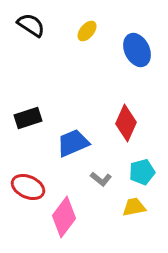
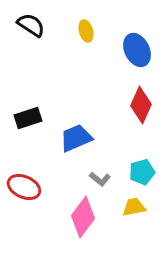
yellow ellipse: moved 1 px left; rotated 55 degrees counterclockwise
red diamond: moved 15 px right, 18 px up
blue trapezoid: moved 3 px right, 5 px up
gray L-shape: moved 1 px left
red ellipse: moved 4 px left
pink diamond: moved 19 px right
